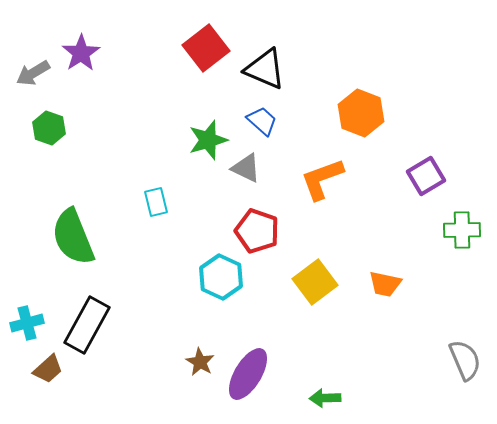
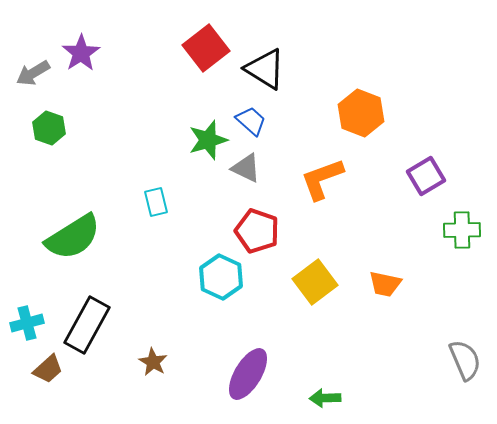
black triangle: rotated 9 degrees clockwise
blue trapezoid: moved 11 px left
green semicircle: rotated 100 degrees counterclockwise
brown star: moved 47 px left
